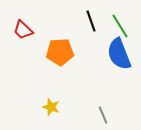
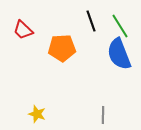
orange pentagon: moved 2 px right, 4 px up
yellow star: moved 14 px left, 7 px down
gray line: rotated 24 degrees clockwise
